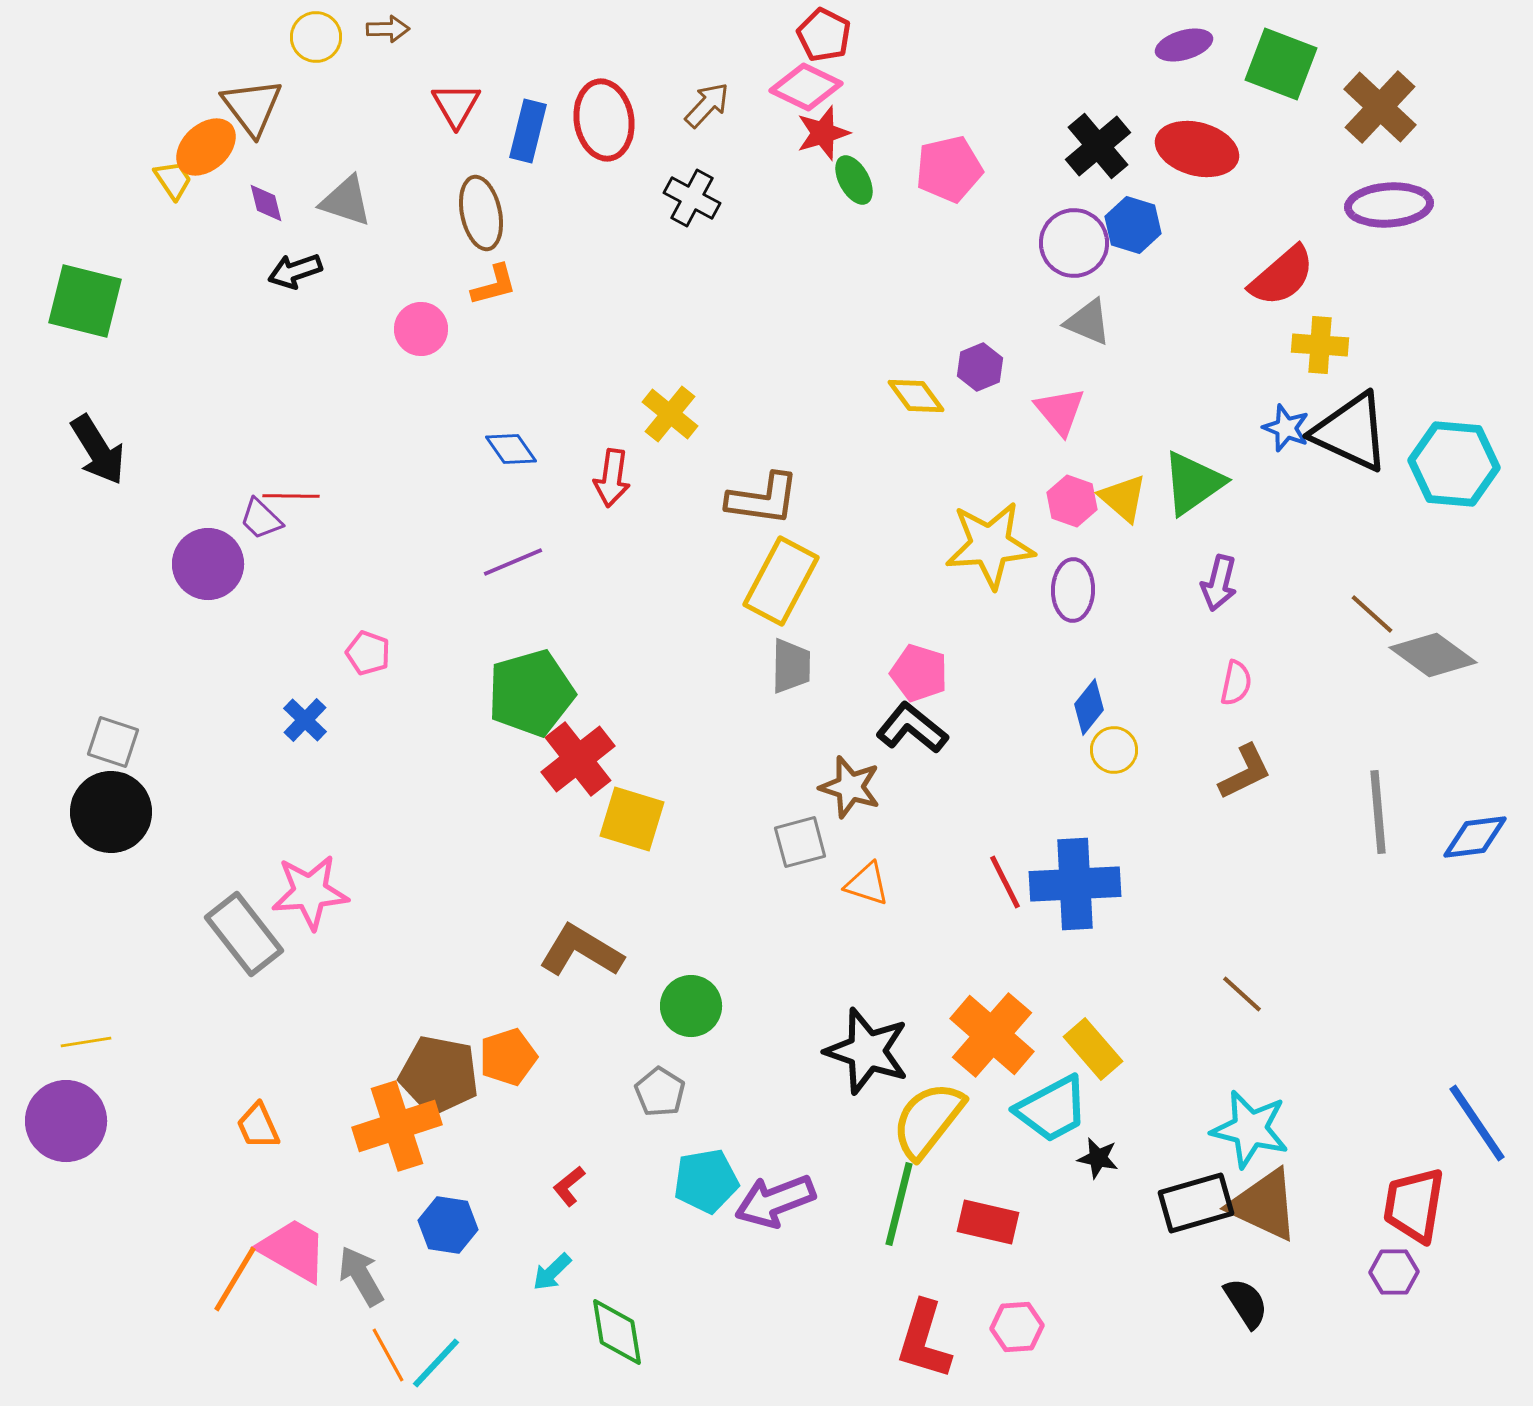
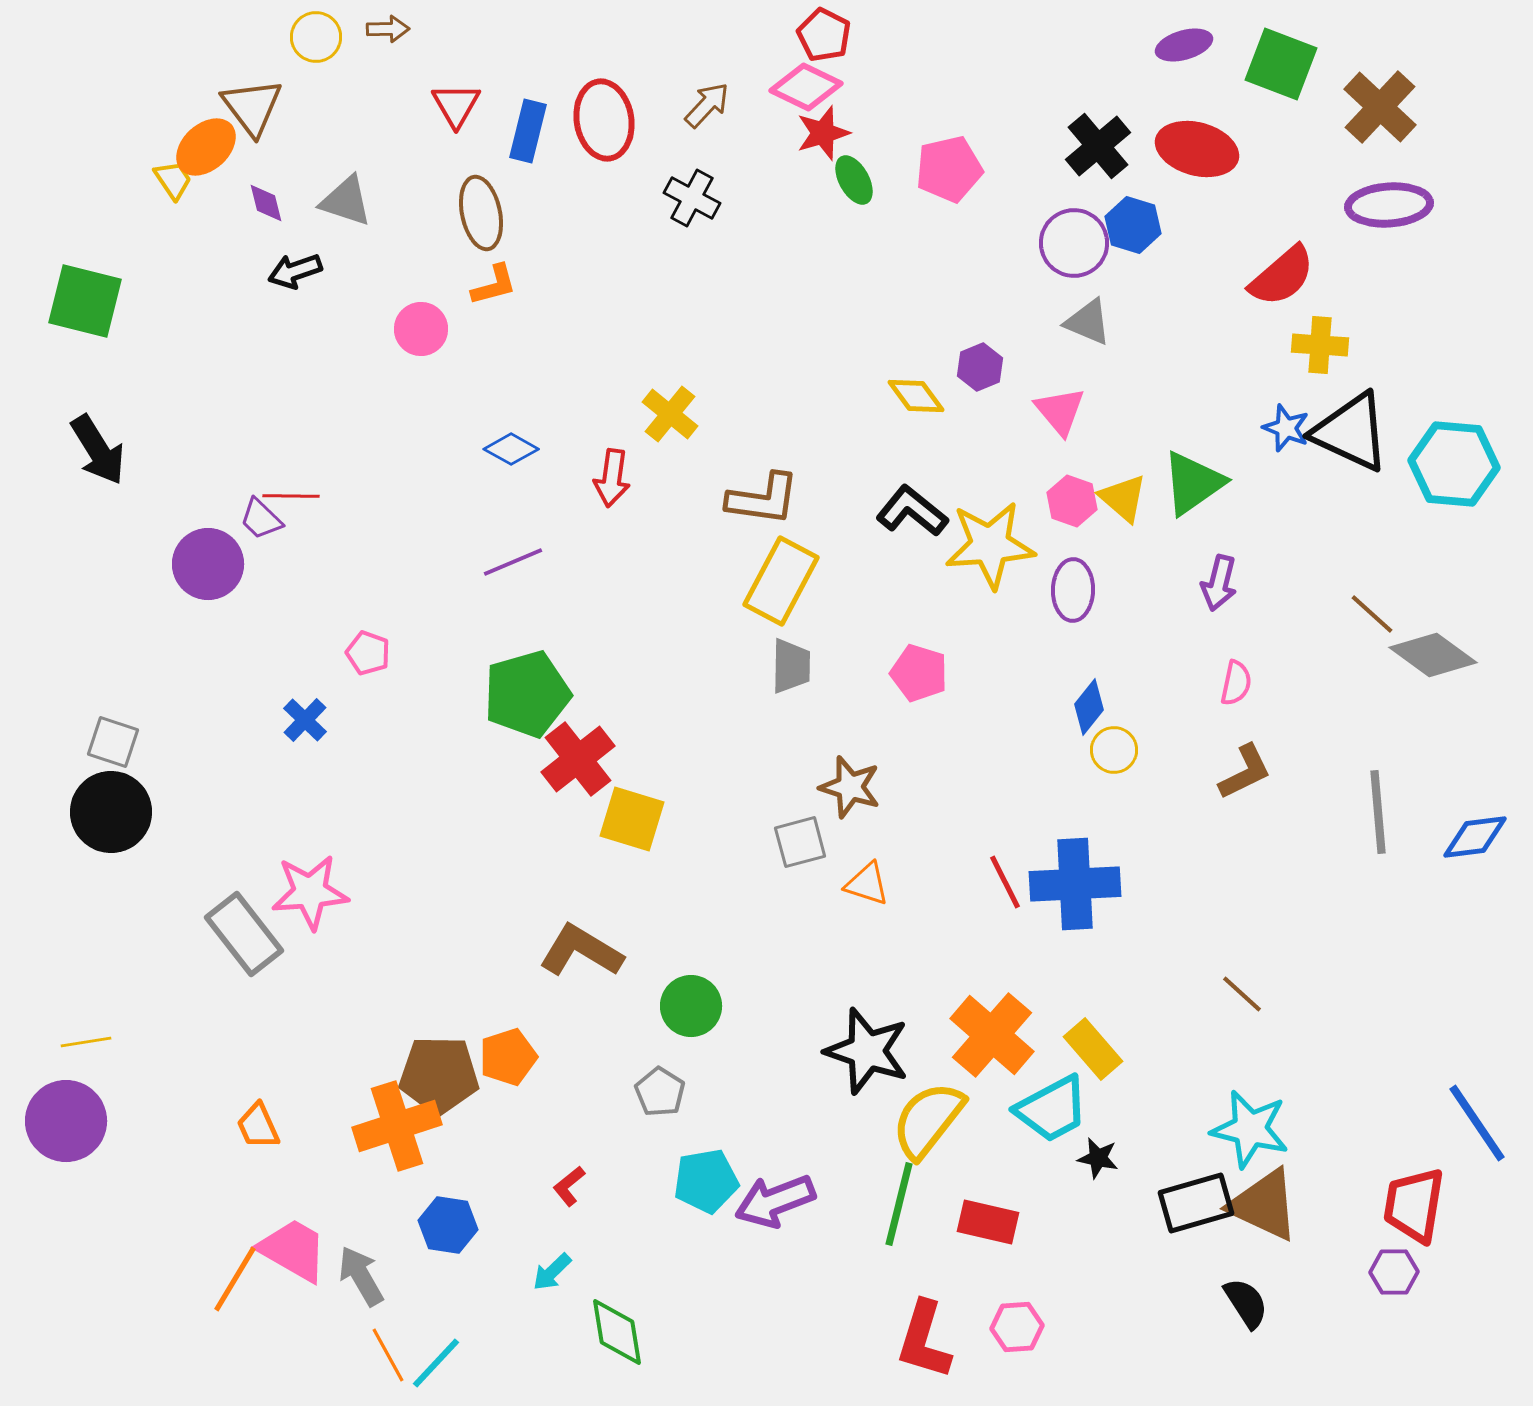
blue diamond at (511, 449): rotated 26 degrees counterclockwise
green pentagon at (531, 693): moved 4 px left, 1 px down
black L-shape at (912, 728): moved 217 px up
brown pentagon at (439, 1075): rotated 10 degrees counterclockwise
